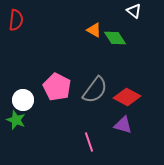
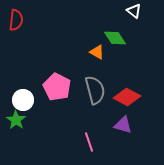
orange triangle: moved 3 px right, 22 px down
gray semicircle: rotated 52 degrees counterclockwise
green star: rotated 12 degrees clockwise
